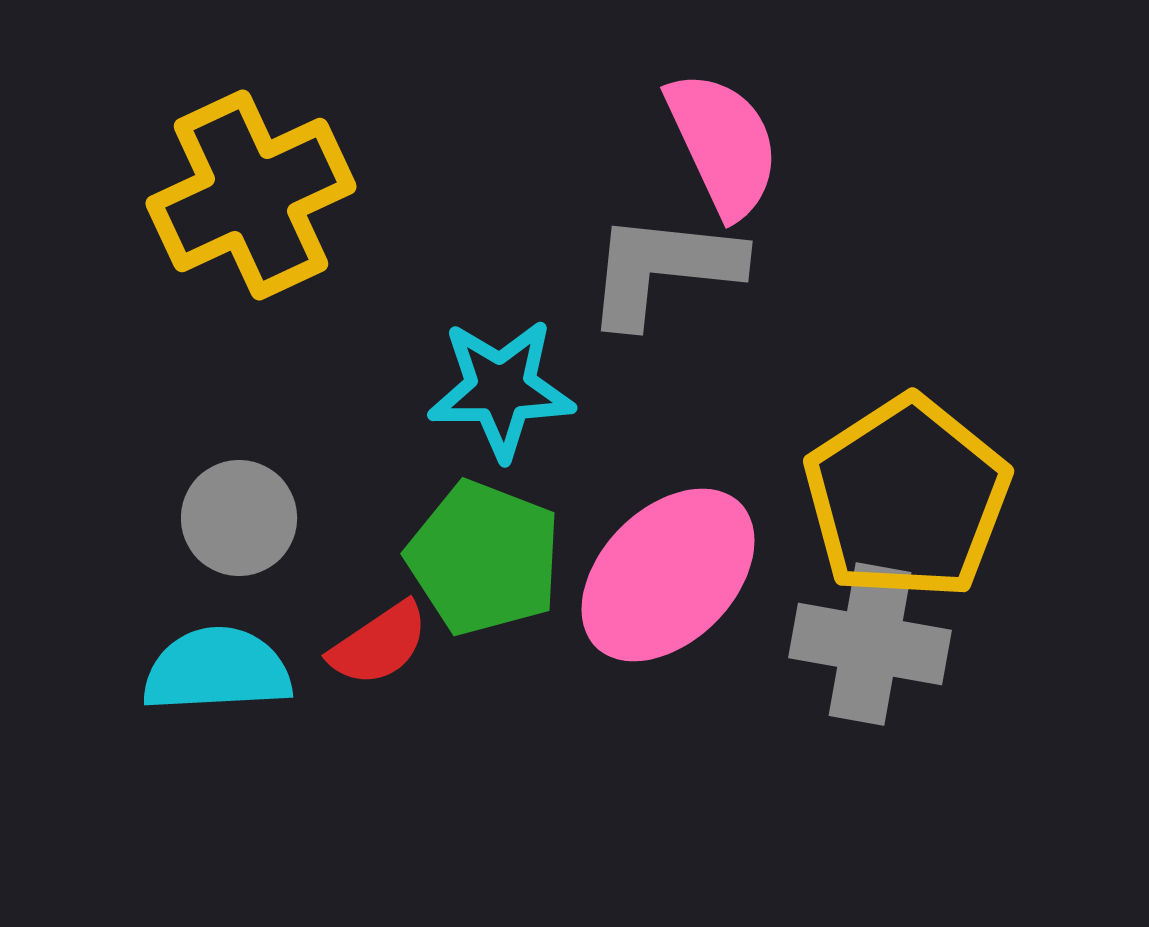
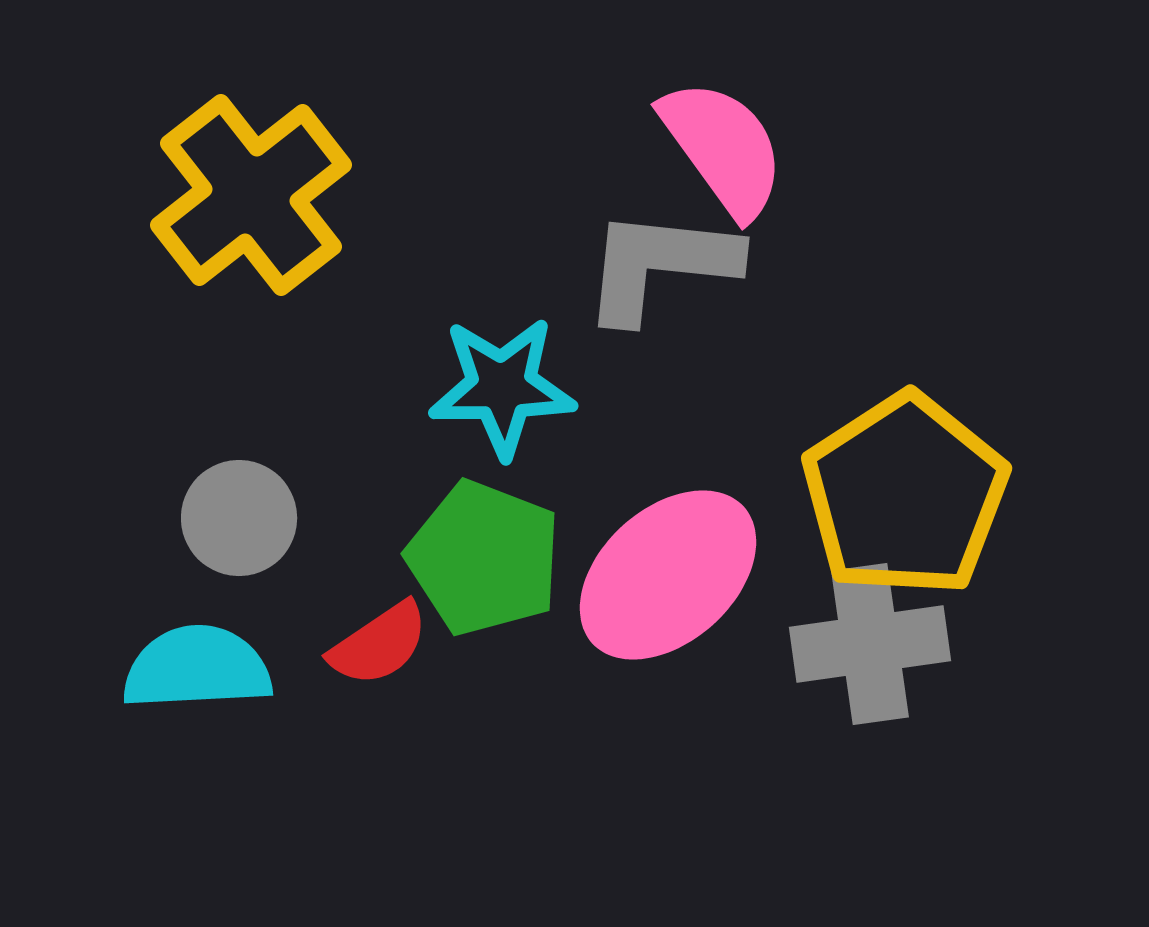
pink semicircle: moved 4 px down; rotated 11 degrees counterclockwise
yellow cross: rotated 13 degrees counterclockwise
gray L-shape: moved 3 px left, 4 px up
cyan star: moved 1 px right, 2 px up
yellow pentagon: moved 2 px left, 3 px up
pink ellipse: rotated 3 degrees clockwise
gray cross: rotated 18 degrees counterclockwise
cyan semicircle: moved 20 px left, 2 px up
